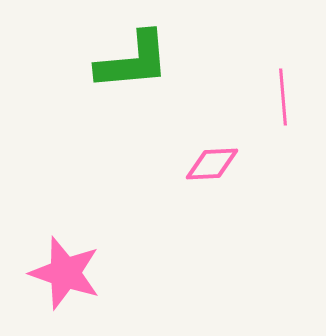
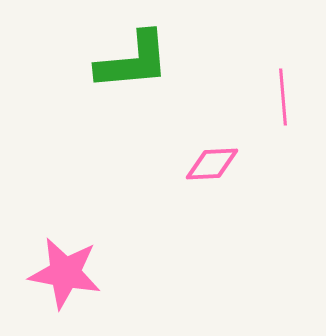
pink star: rotated 8 degrees counterclockwise
